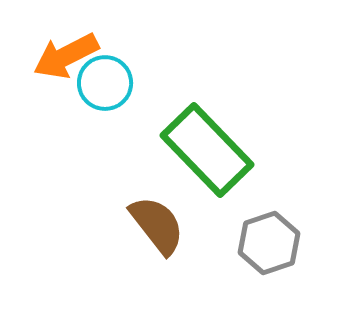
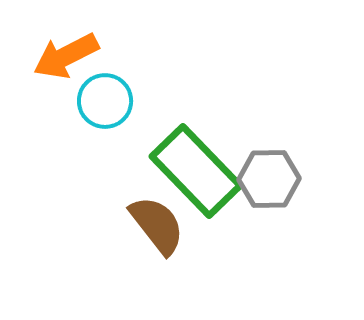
cyan circle: moved 18 px down
green rectangle: moved 11 px left, 21 px down
gray hexagon: moved 64 px up; rotated 18 degrees clockwise
